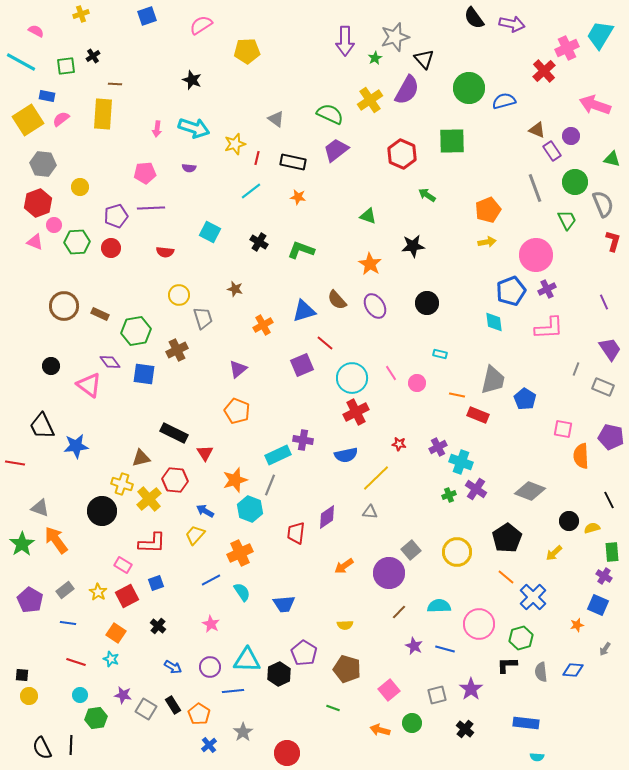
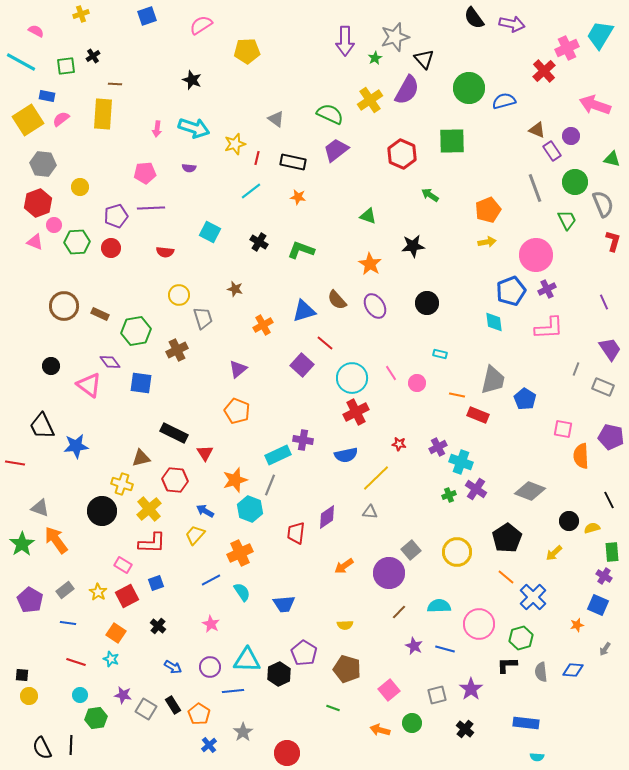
green arrow at (427, 195): moved 3 px right
purple square at (302, 365): rotated 25 degrees counterclockwise
blue square at (144, 374): moved 3 px left, 9 px down
yellow cross at (149, 499): moved 10 px down
